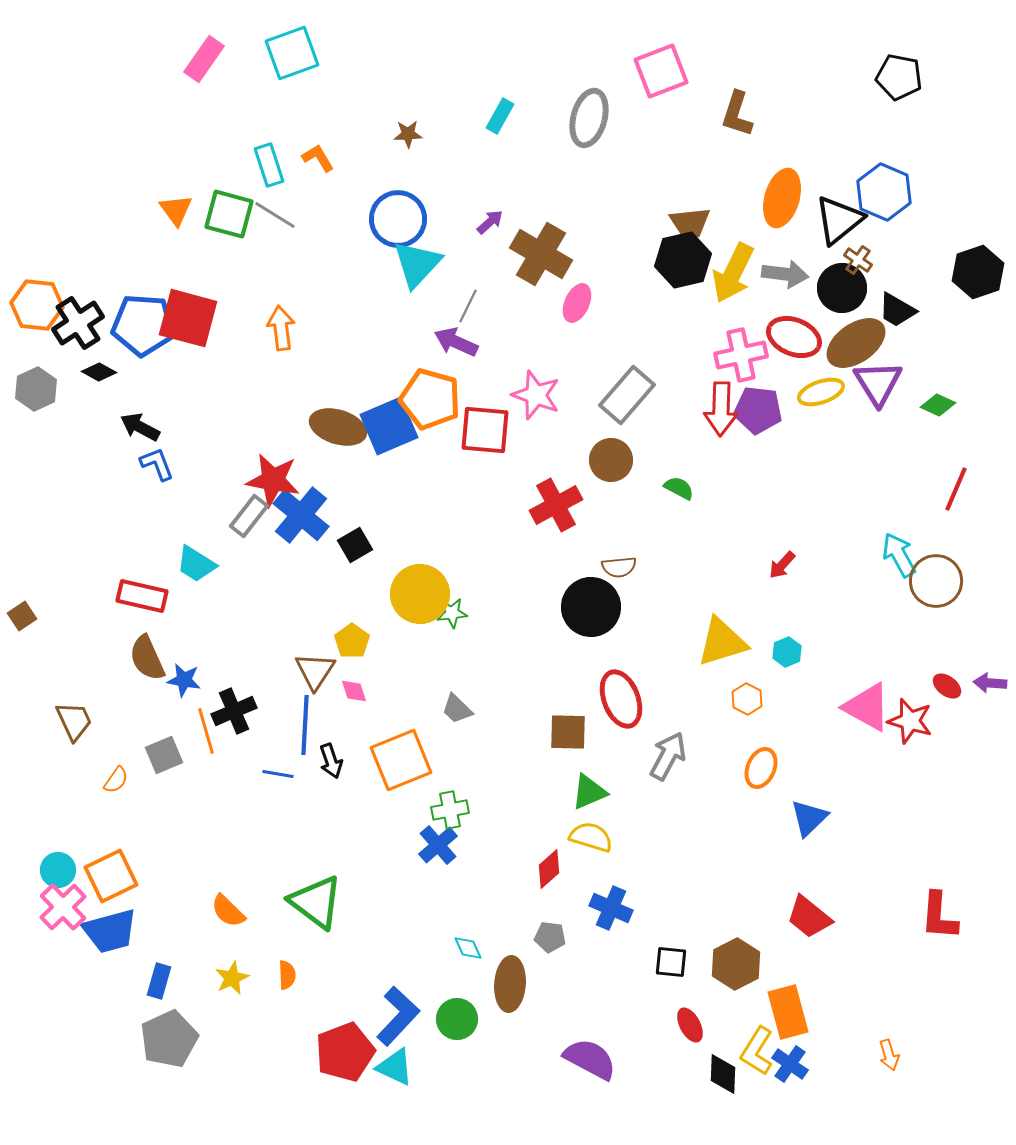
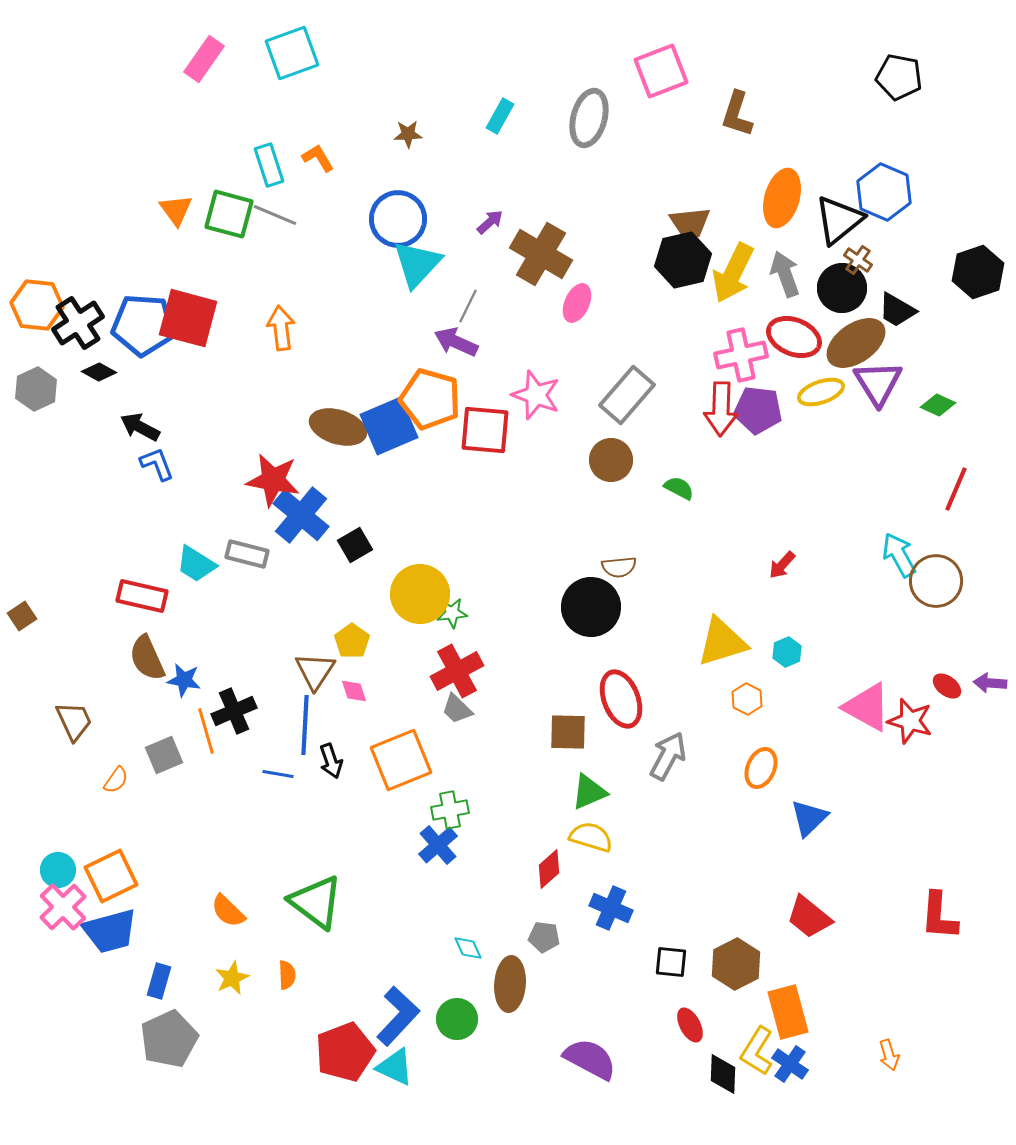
gray line at (275, 215): rotated 9 degrees counterclockwise
gray arrow at (785, 274): rotated 117 degrees counterclockwise
red cross at (556, 505): moved 99 px left, 166 px down
gray rectangle at (249, 516): moved 2 px left, 38 px down; rotated 66 degrees clockwise
gray pentagon at (550, 937): moved 6 px left
